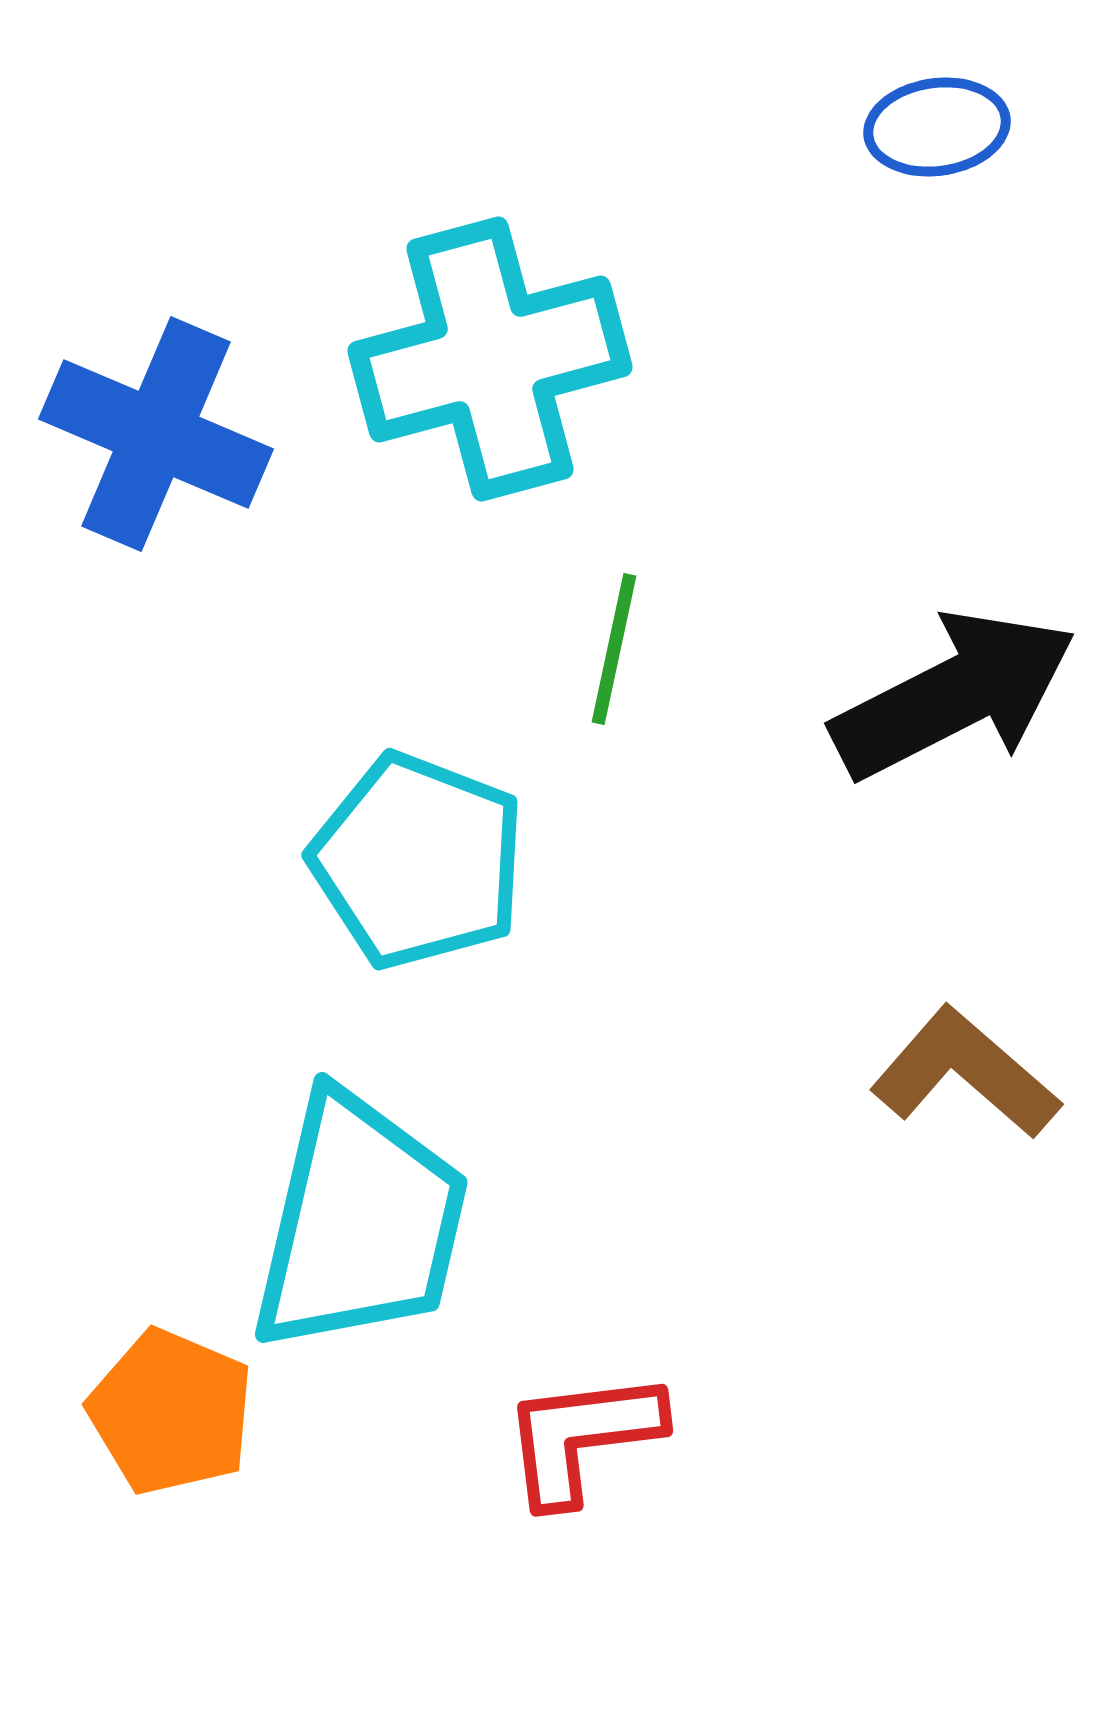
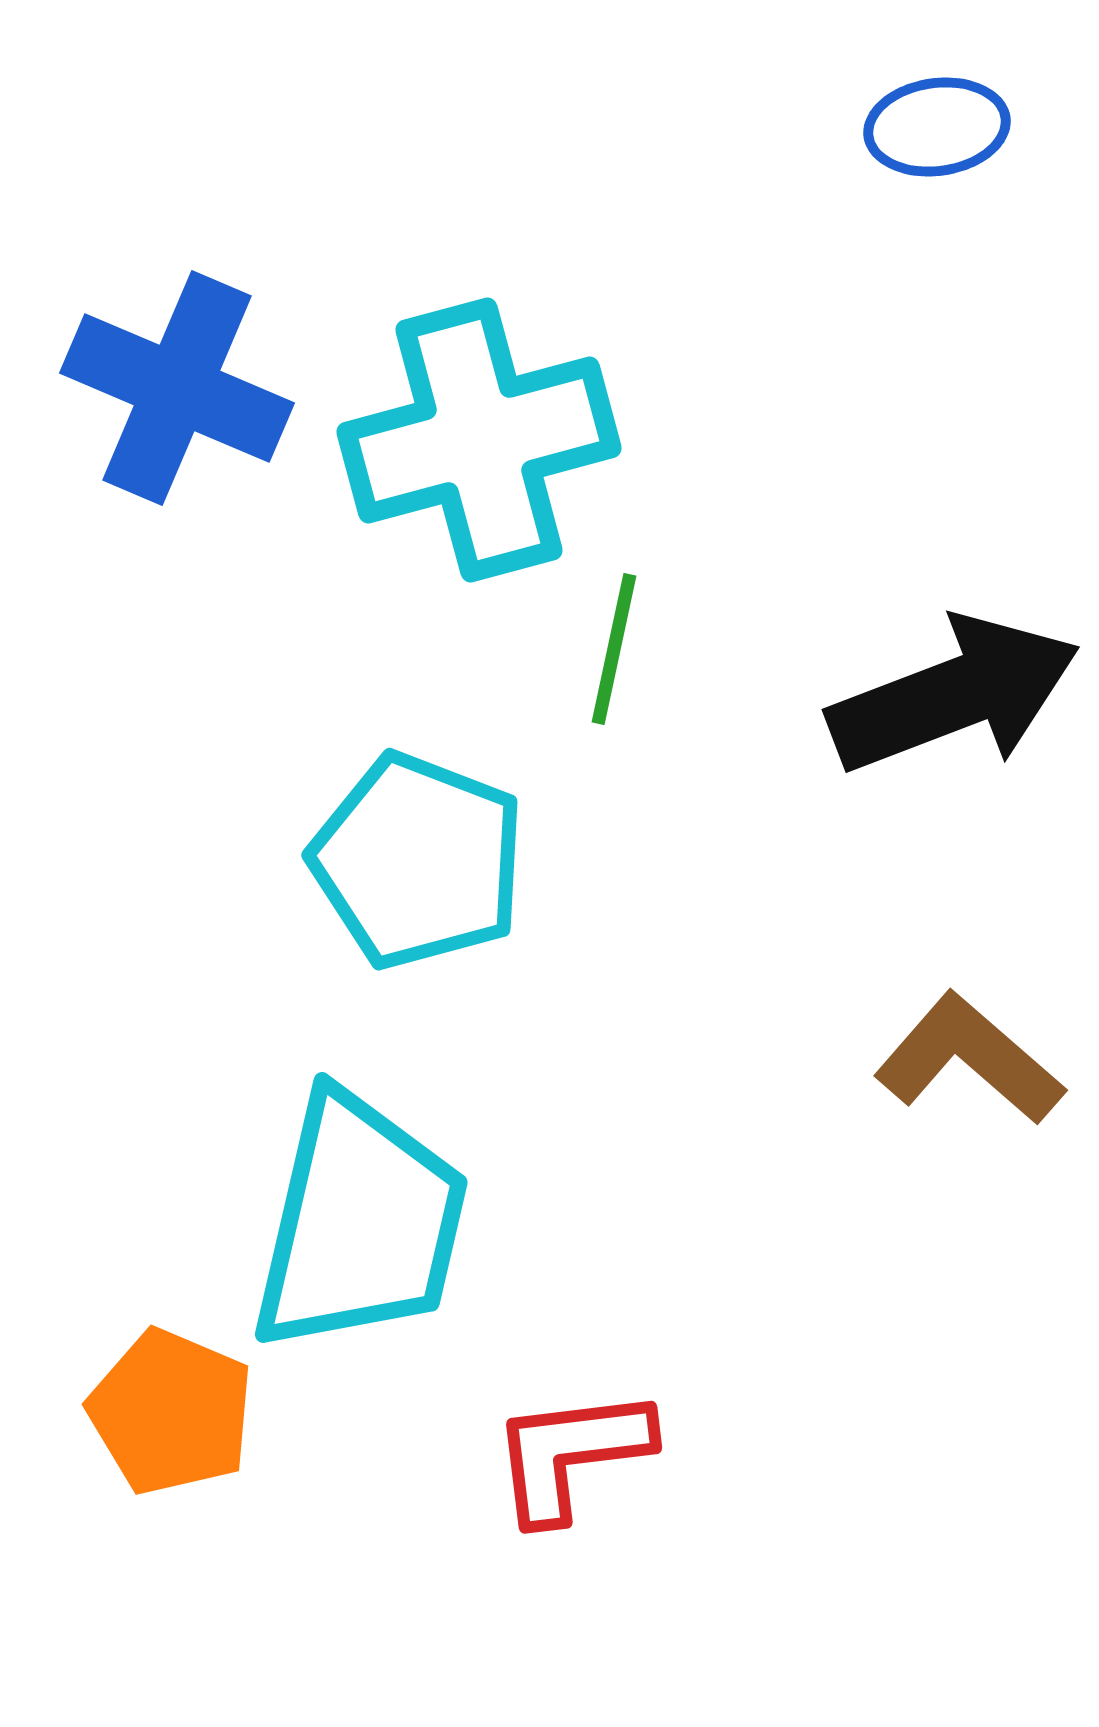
cyan cross: moved 11 px left, 81 px down
blue cross: moved 21 px right, 46 px up
black arrow: rotated 6 degrees clockwise
brown L-shape: moved 4 px right, 14 px up
red L-shape: moved 11 px left, 17 px down
